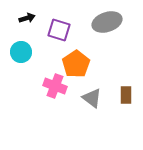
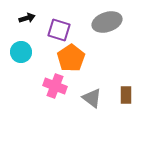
orange pentagon: moved 5 px left, 6 px up
